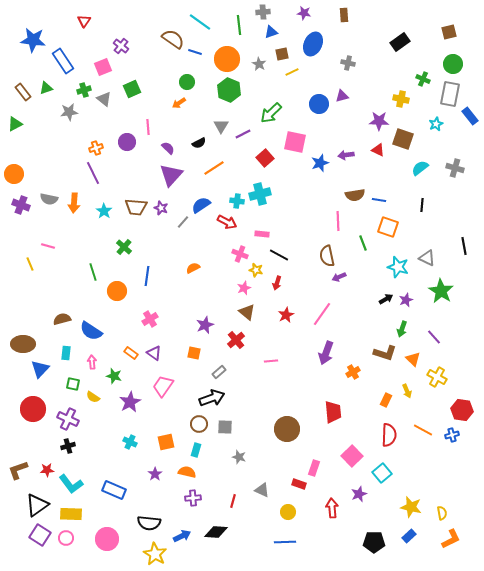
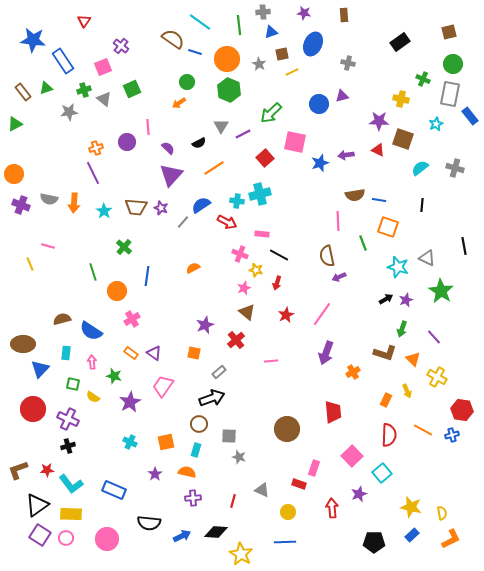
pink cross at (150, 319): moved 18 px left
gray square at (225, 427): moved 4 px right, 9 px down
blue rectangle at (409, 536): moved 3 px right, 1 px up
yellow star at (155, 554): moved 86 px right
